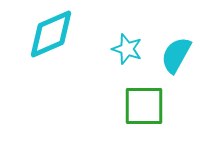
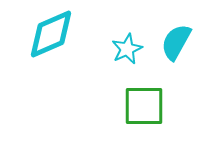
cyan star: rotated 28 degrees clockwise
cyan semicircle: moved 13 px up
